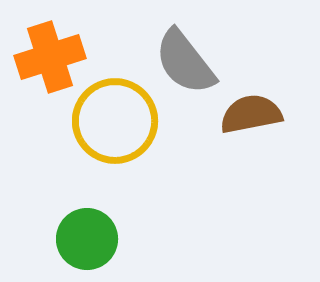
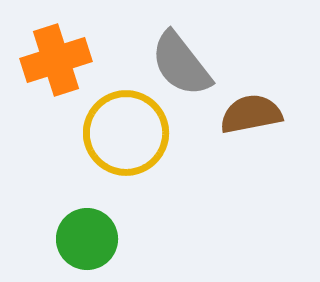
orange cross: moved 6 px right, 3 px down
gray semicircle: moved 4 px left, 2 px down
yellow circle: moved 11 px right, 12 px down
